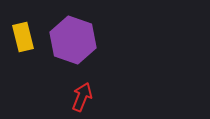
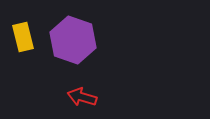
red arrow: rotated 96 degrees counterclockwise
